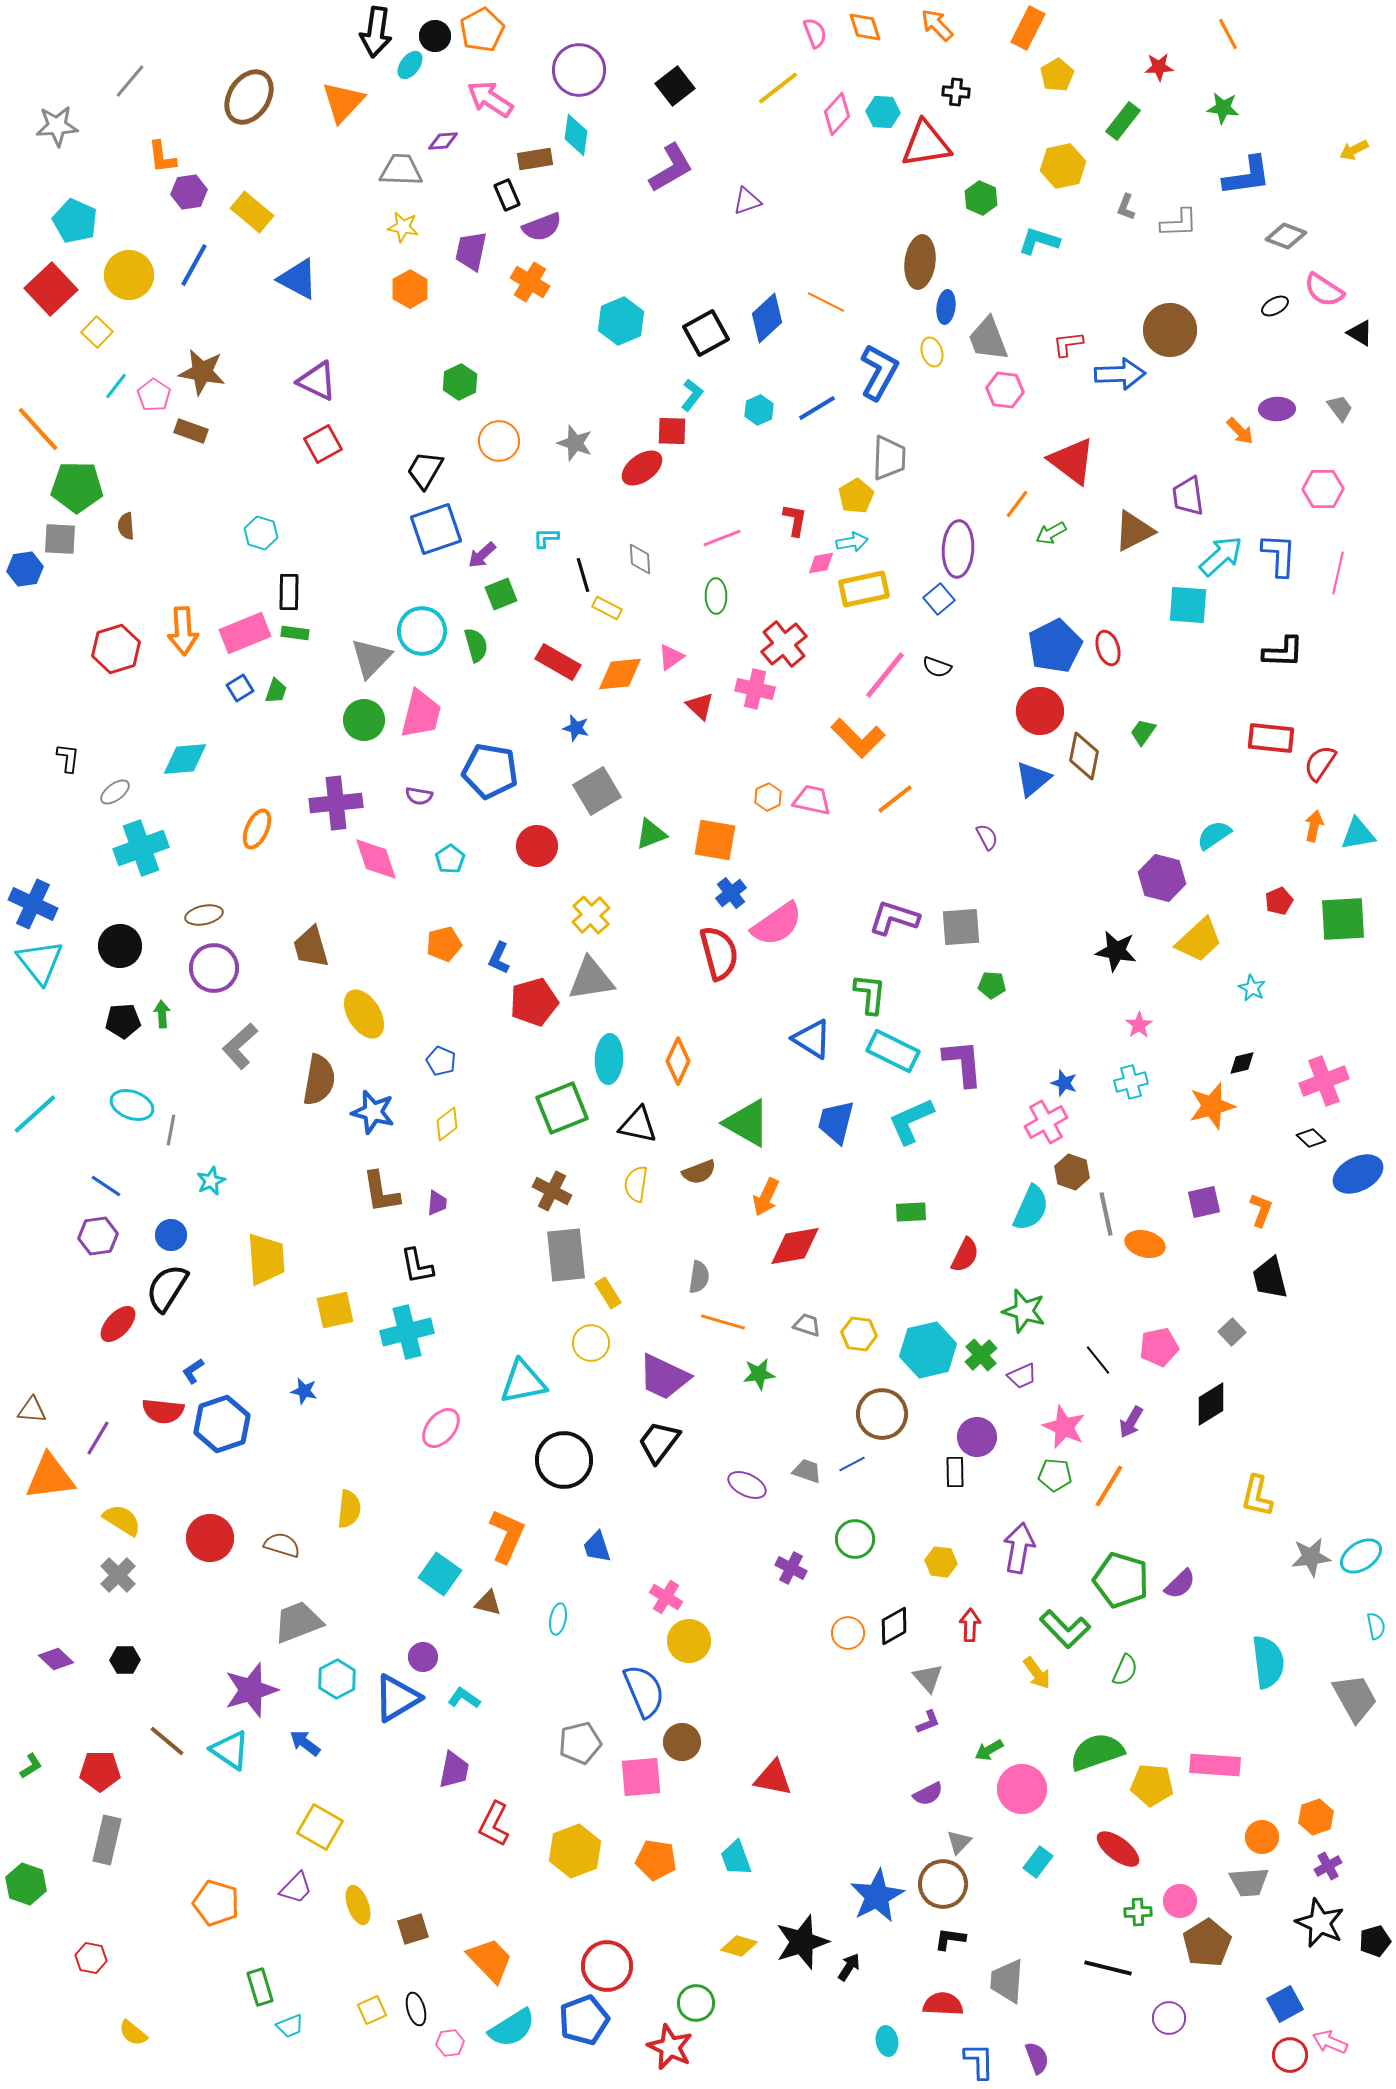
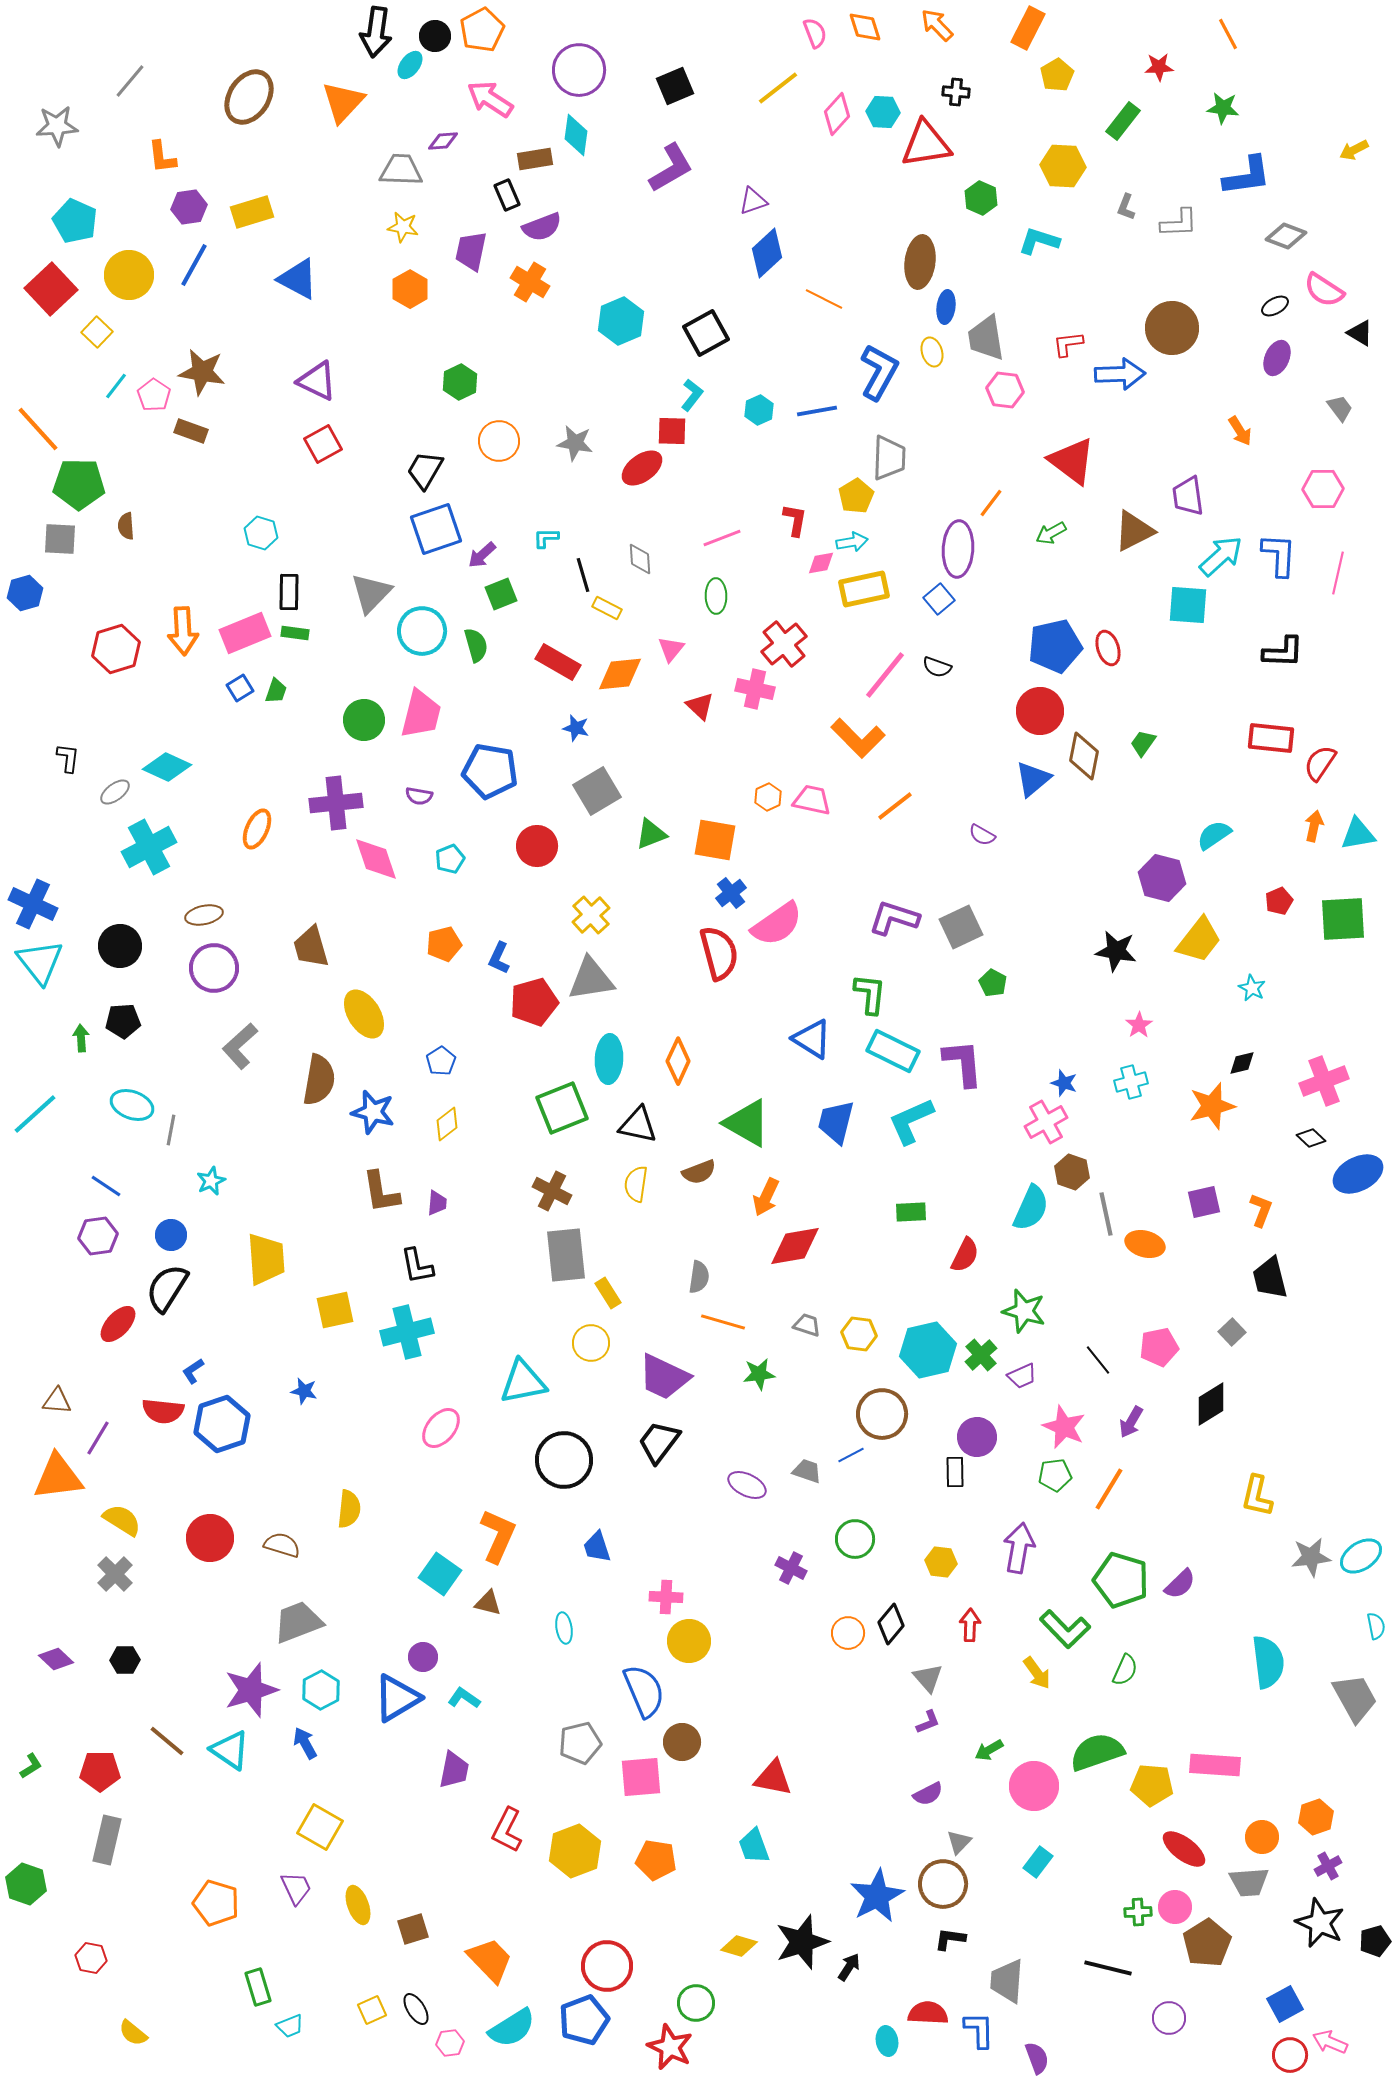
black square at (675, 86): rotated 15 degrees clockwise
yellow hexagon at (1063, 166): rotated 15 degrees clockwise
purple hexagon at (189, 192): moved 15 px down
purple triangle at (747, 201): moved 6 px right
yellow rectangle at (252, 212): rotated 57 degrees counterclockwise
orange line at (826, 302): moved 2 px left, 3 px up
blue diamond at (767, 318): moved 65 px up
brown circle at (1170, 330): moved 2 px right, 2 px up
gray trapezoid at (988, 339): moved 2 px left, 1 px up; rotated 12 degrees clockwise
blue line at (817, 408): moved 3 px down; rotated 21 degrees clockwise
purple ellipse at (1277, 409): moved 51 px up; rotated 64 degrees counterclockwise
orange arrow at (1240, 431): rotated 12 degrees clockwise
gray star at (575, 443): rotated 9 degrees counterclockwise
green pentagon at (77, 487): moved 2 px right, 3 px up
orange line at (1017, 504): moved 26 px left, 1 px up
blue hexagon at (25, 569): moved 24 px down; rotated 8 degrees counterclockwise
blue pentagon at (1055, 646): rotated 14 degrees clockwise
pink triangle at (671, 657): moved 8 px up; rotated 16 degrees counterclockwise
gray triangle at (371, 658): moved 65 px up
green trapezoid at (1143, 732): moved 11 px down
cyan diamond at (185, 759): moved 18 px left, 8 px down; rotated 30 degrees clockwise
orange line at (895, 799): moved 7 px down
purple semicircle at (987, 837): moved 5 px left, 2 px up; rotated 148 degrees clockwise
cyan cross at (141, 848): moved 8 px right, 1 px up; rotated 8 degrees counterclockwise
cyan pentagon at (450, 859): rotated 12 degrees clockwise
gray square at (961, 927): rotated 21 degrees counterclockwise
yellow trapezoid at (1199, 940): rotated 9 degrees counterclockwise
green pentagon at (992, 985): moved 1 px right, 2 px up; rotated 24 degrees clockwise
green arrow at (162, 1014): moved 81 px left, 24 px down
blue pentagon at (441, 1061): rotated 16 degrees clockwise
brown triangle at (32, 1410): moved 25 px right, 9 px up
blue line at (852, 1464): moved 1 px left, 9 px up
green pentagon at (1055, 1475): rotated 12 degrees counterclockwise
orange triangle at (50, 1477): moved 8 px right
orange line at (1109, 1486): moved 3 px down
orange L-shape at (507, 1536): moved 9 px left
gray cross at (118, 1575): moved 3 px left, 1 px up
pink cross at (666, 1597): rotated 28 degrees counterclockwise
cyan ellipse at (558, 1619): moved 6 px right, 9 px down; rotated 20 degrees counterclockwise
black diamond at (894, 1626): moved 3 px left, 2 px up; rotated 21 degrees counterclockwise
cyan hexagon at (337, 1679): moved 16 px left, 11 px down
blue arrow at (305, 1743): rotated 24 degrees clockwise
pink circle at (1022, 1789): moved 12 px right, 3 px up
red L-shape at (494, 1824): moved 13 px right, 6 px down
red ellipse at (1118, 1849): moved 66 px right
cyan trapezoid at (736, 1858): moved 18 px right, 12 px up
purple trapezoid at (296, 1888): rotated 69 degrees counterclockwise
pink circle at (1180, 1901): moved 5 px left, 6 px down
green rectangle at (260, 1987): moved 2 px left
red semicircle at (943, 2004): moved 15 px left, 9 px down
black ellipse at (416, 2009): rotated 16 degrees counterclockwise
blue L-shape at (979, 2061): moved 31 px up
